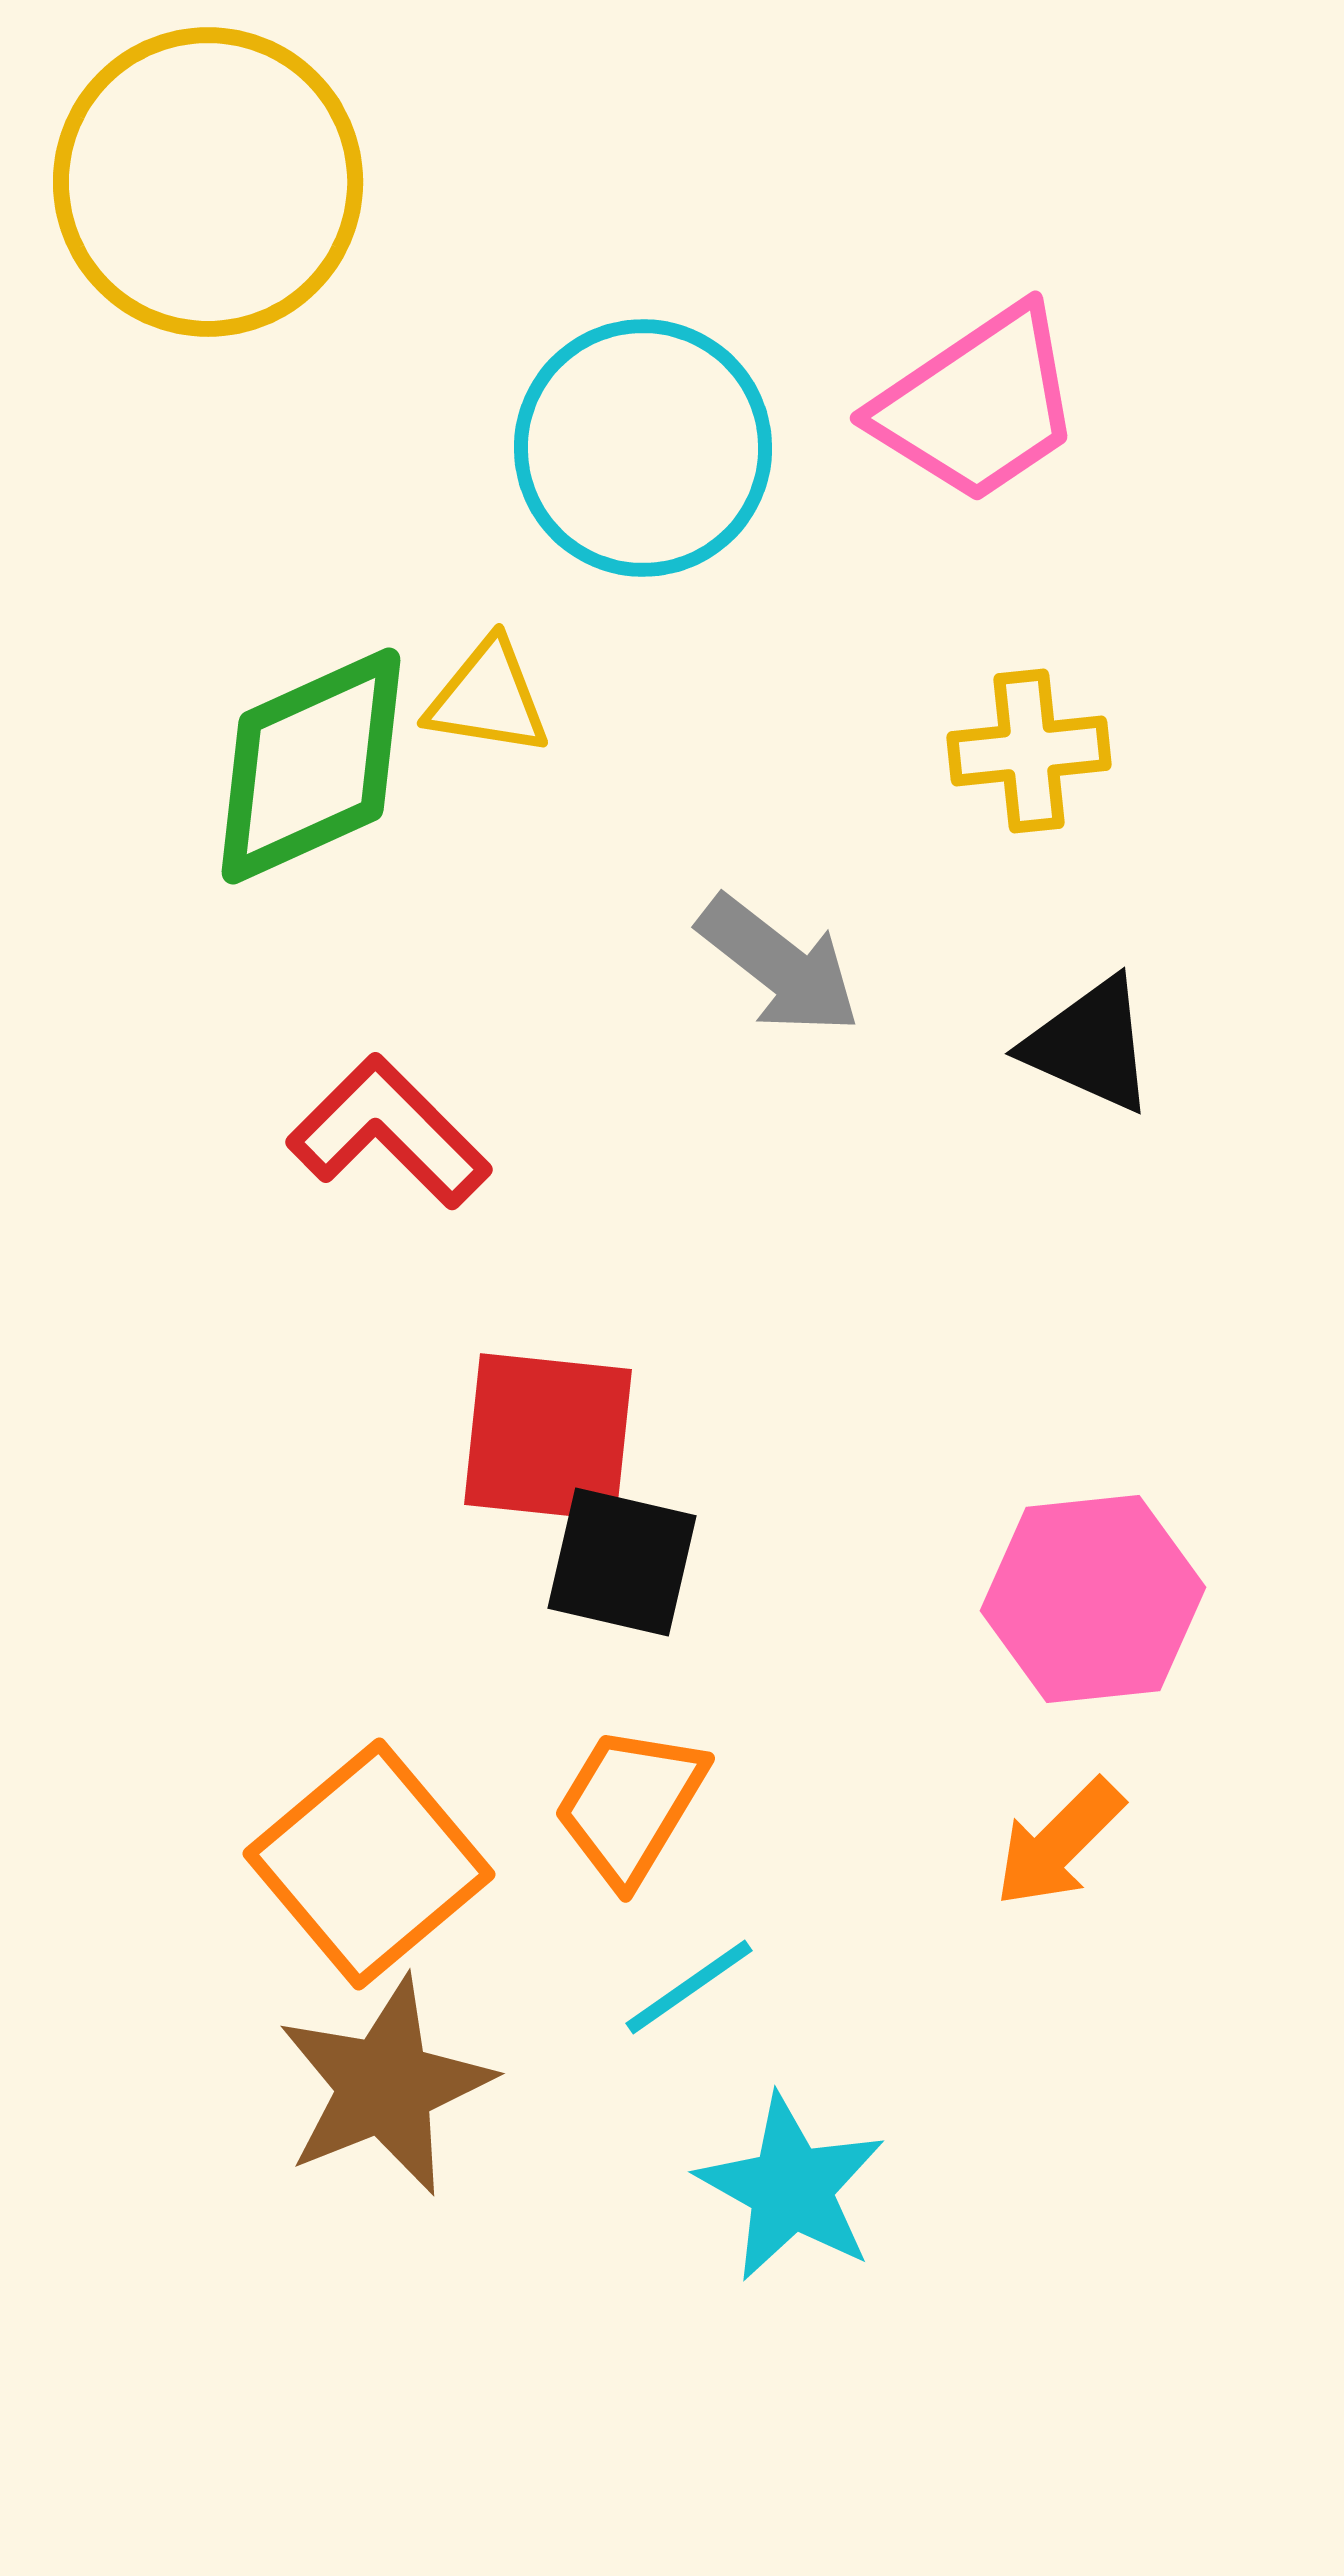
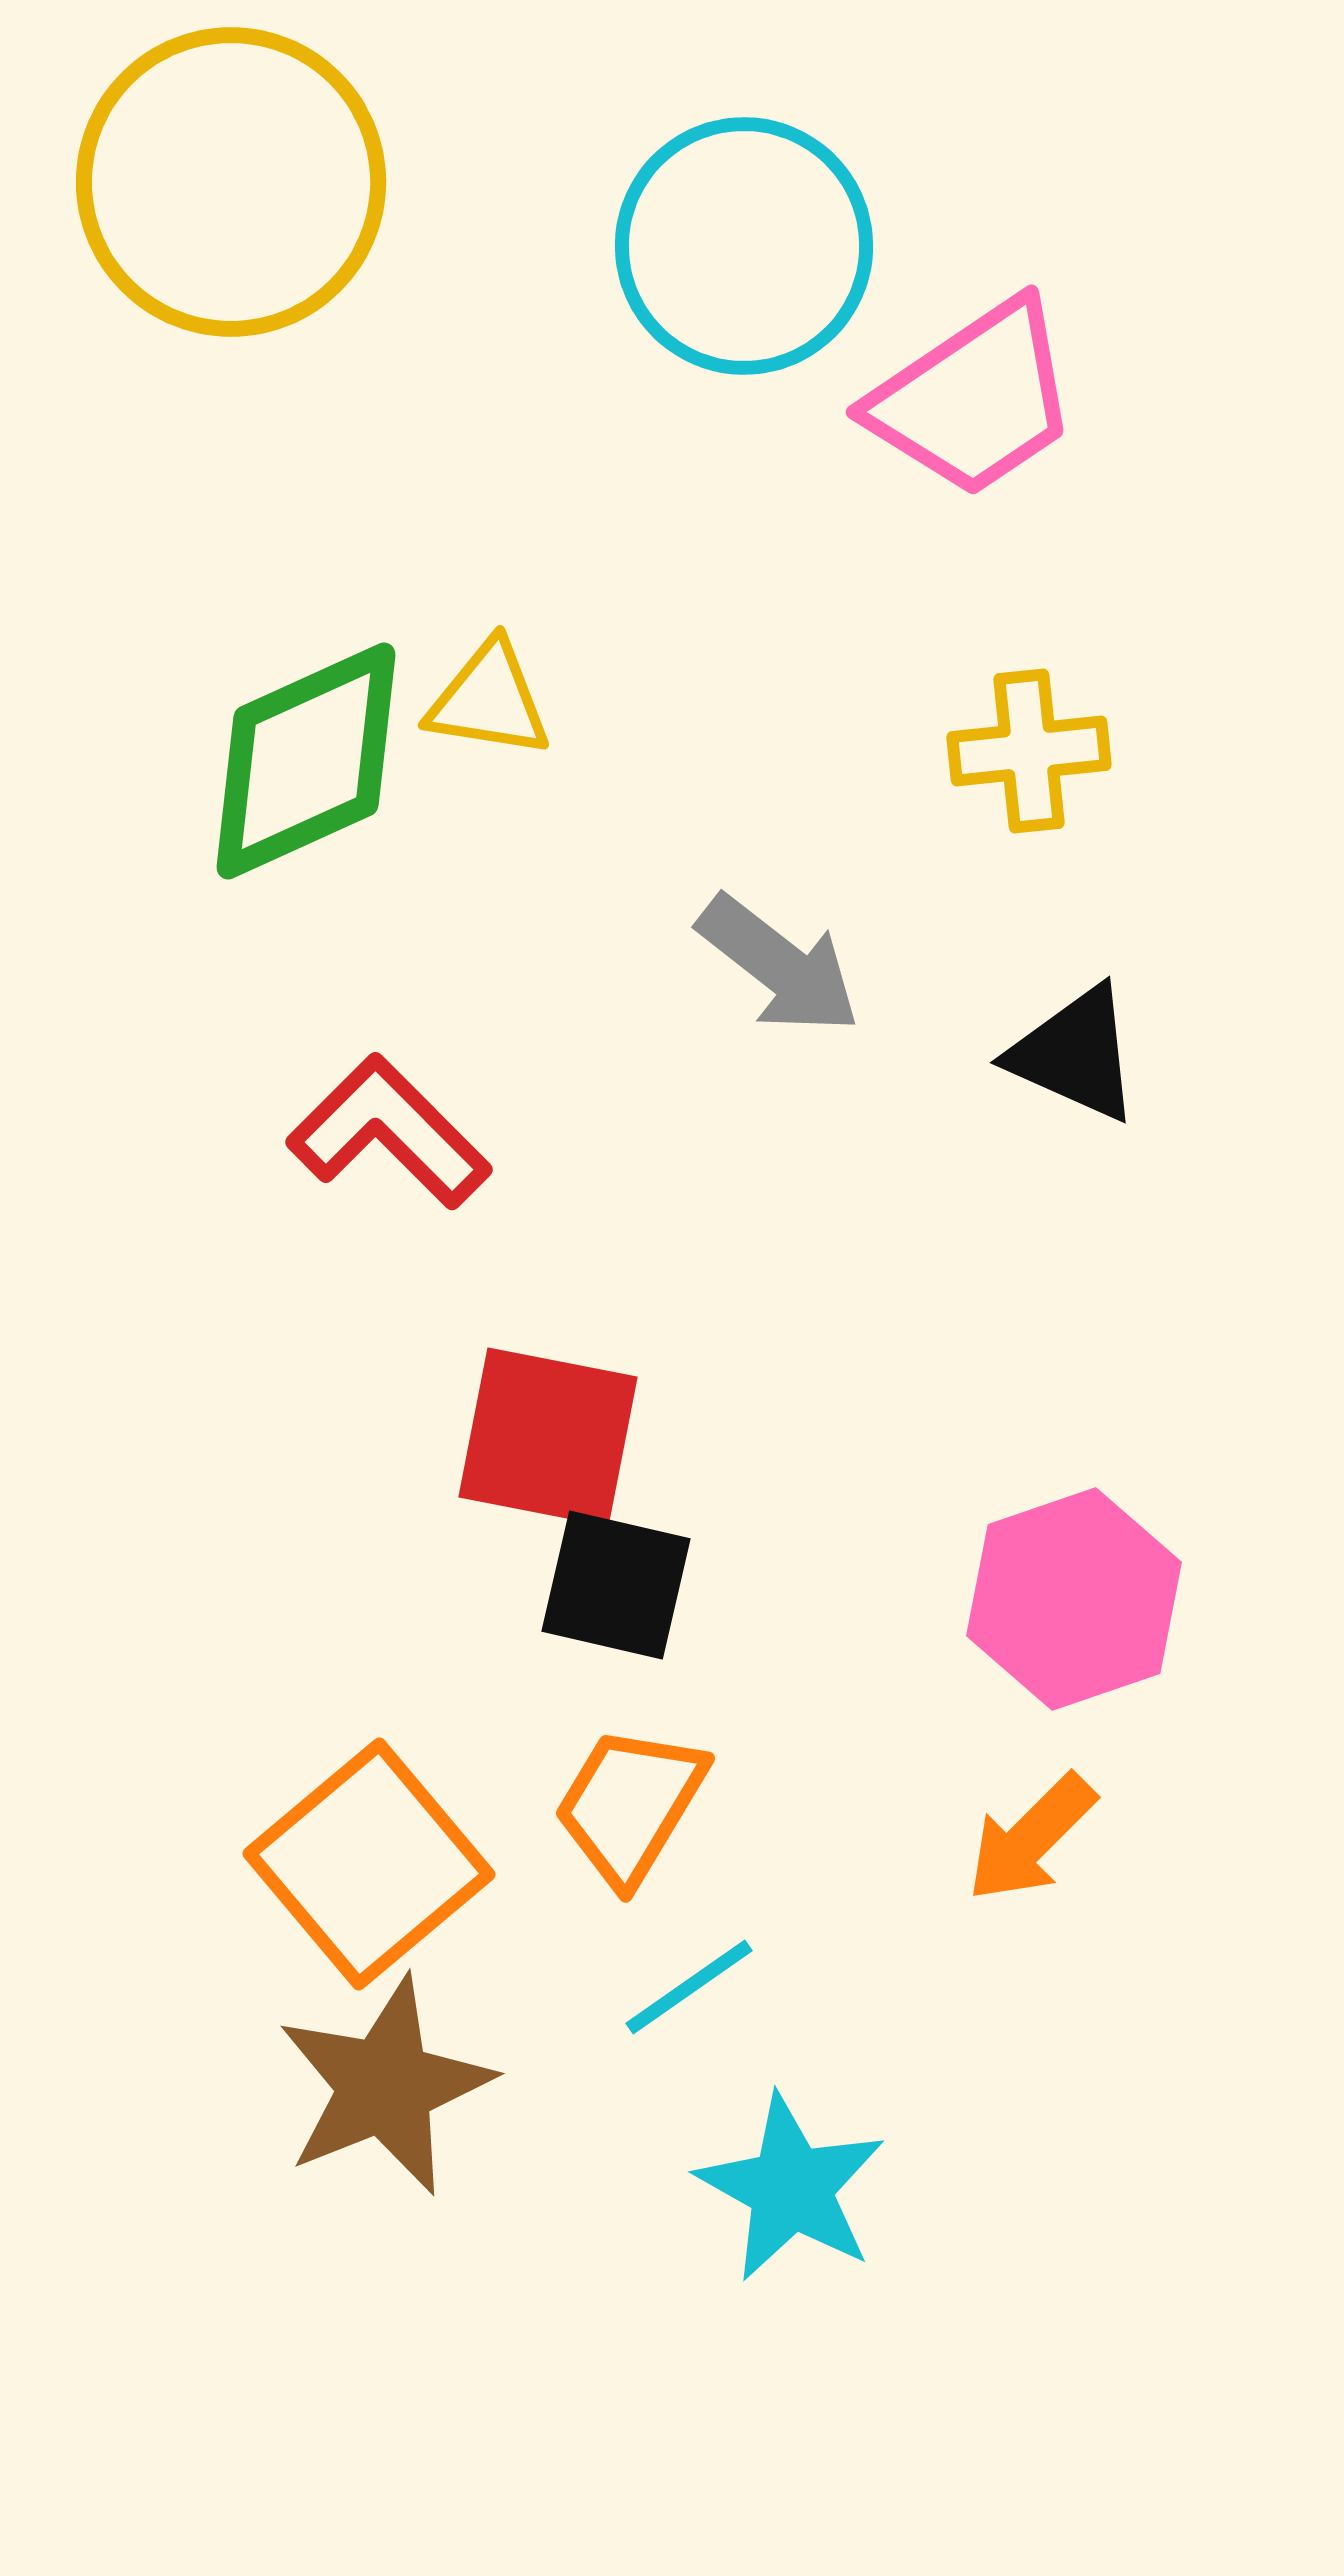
yellow circle: moved 23 px right
pink trapezoid: moved 4 px left, 6 px up
cyan circle: moved 101 px right, 202 px up
yellow triangle: moved 1 px right, 2 px down
green diamond: moved 5 px left, 5 px up
black triangle: moved 15 px left, 9 px down
red square: rotated 5 degrees clockwise
black square: moved 6 px left, 23 px down
pink hexagon: moved 19 px left; rotated 13 degrees counterclockwise
orange arrow: moved 28 px left, 5 px up
